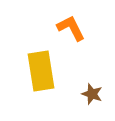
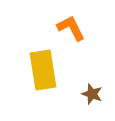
yellow rectangle: moved 2 px right, 1 px up
